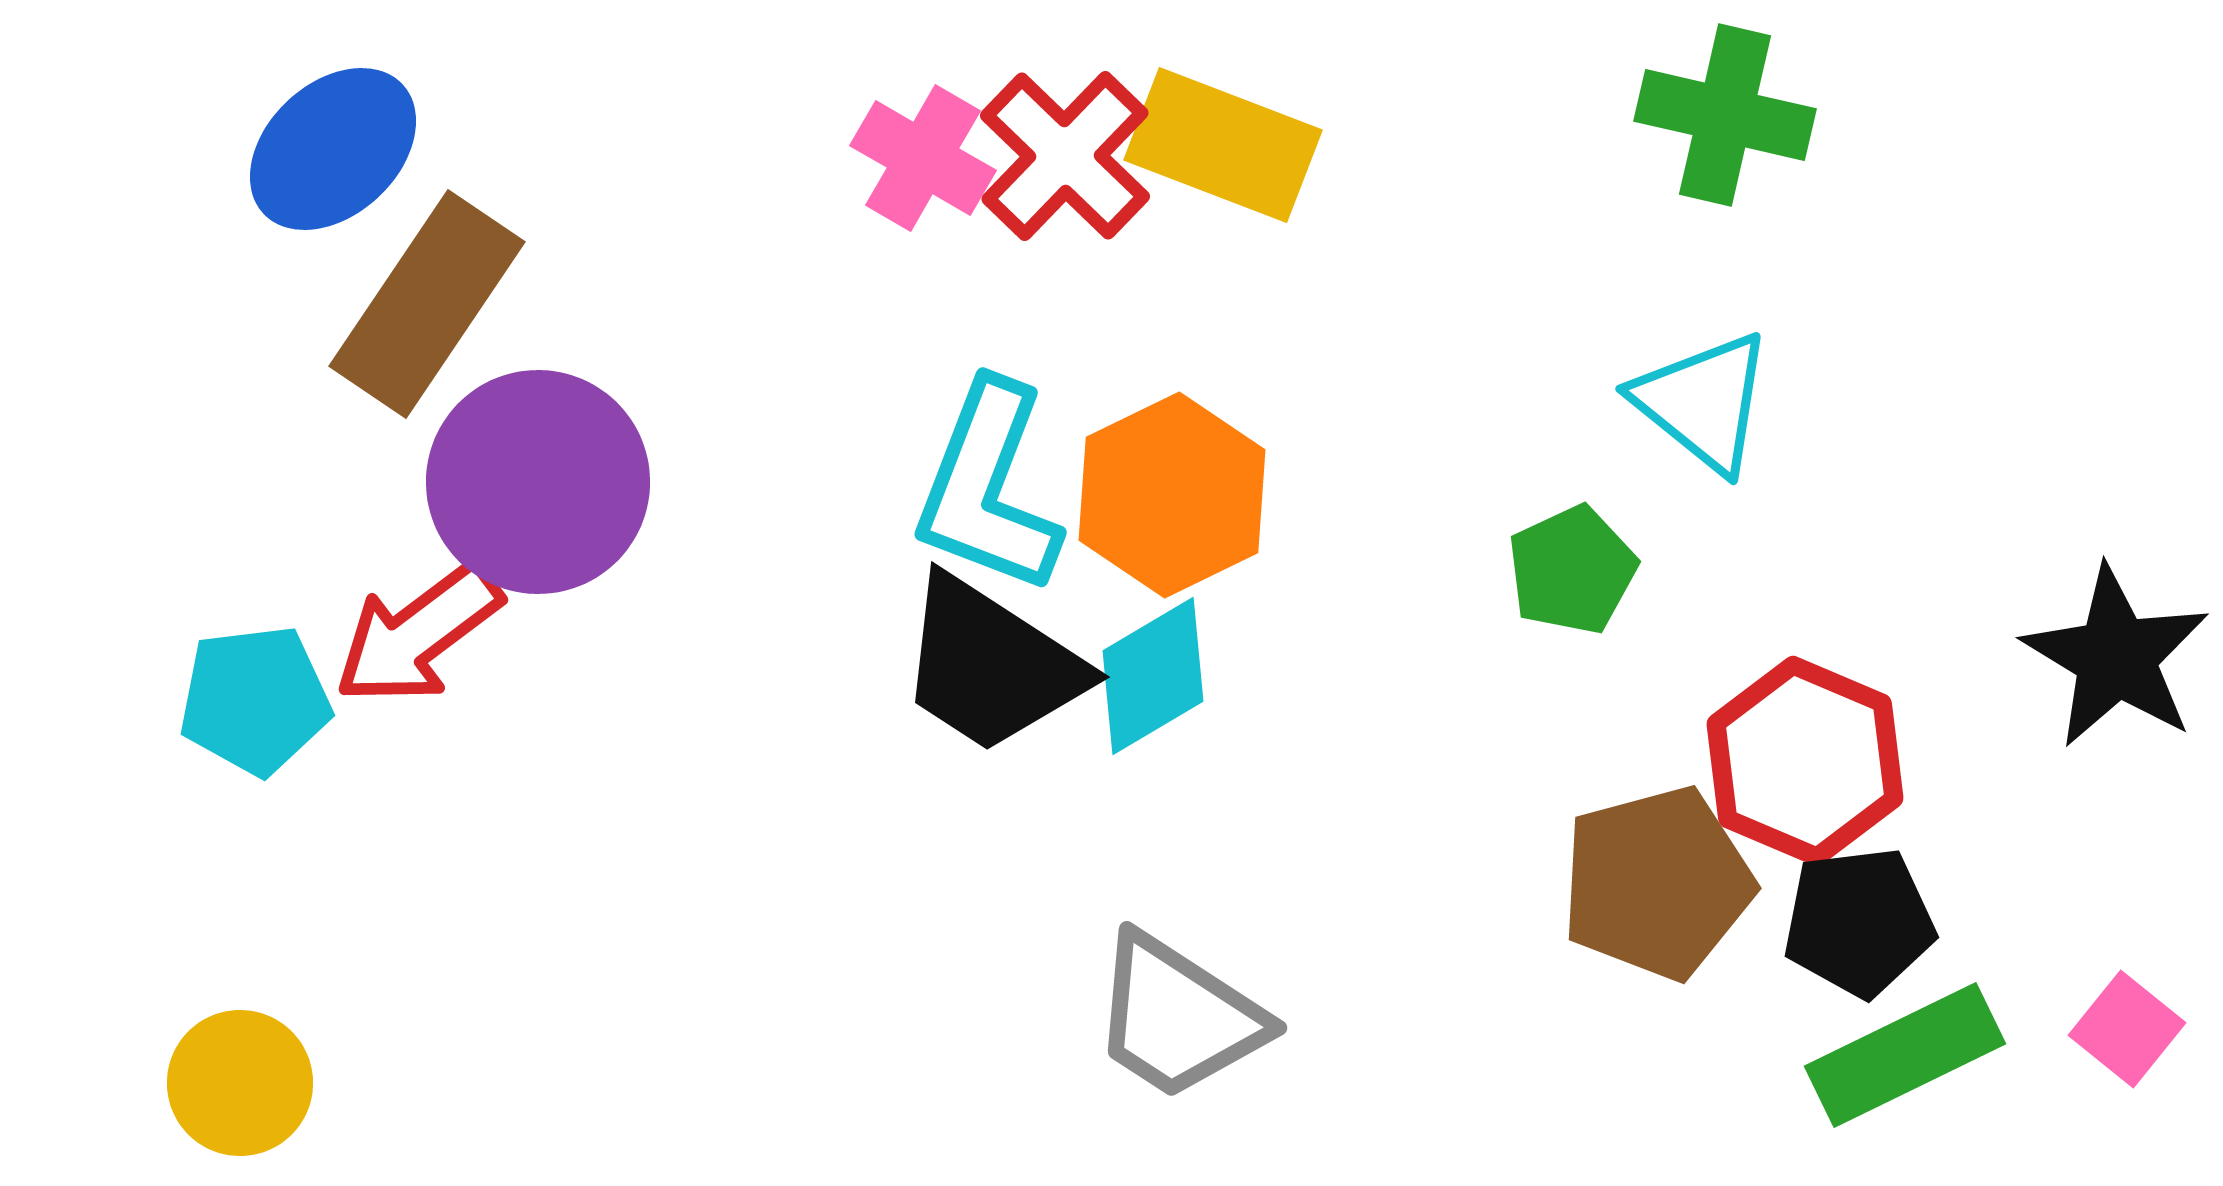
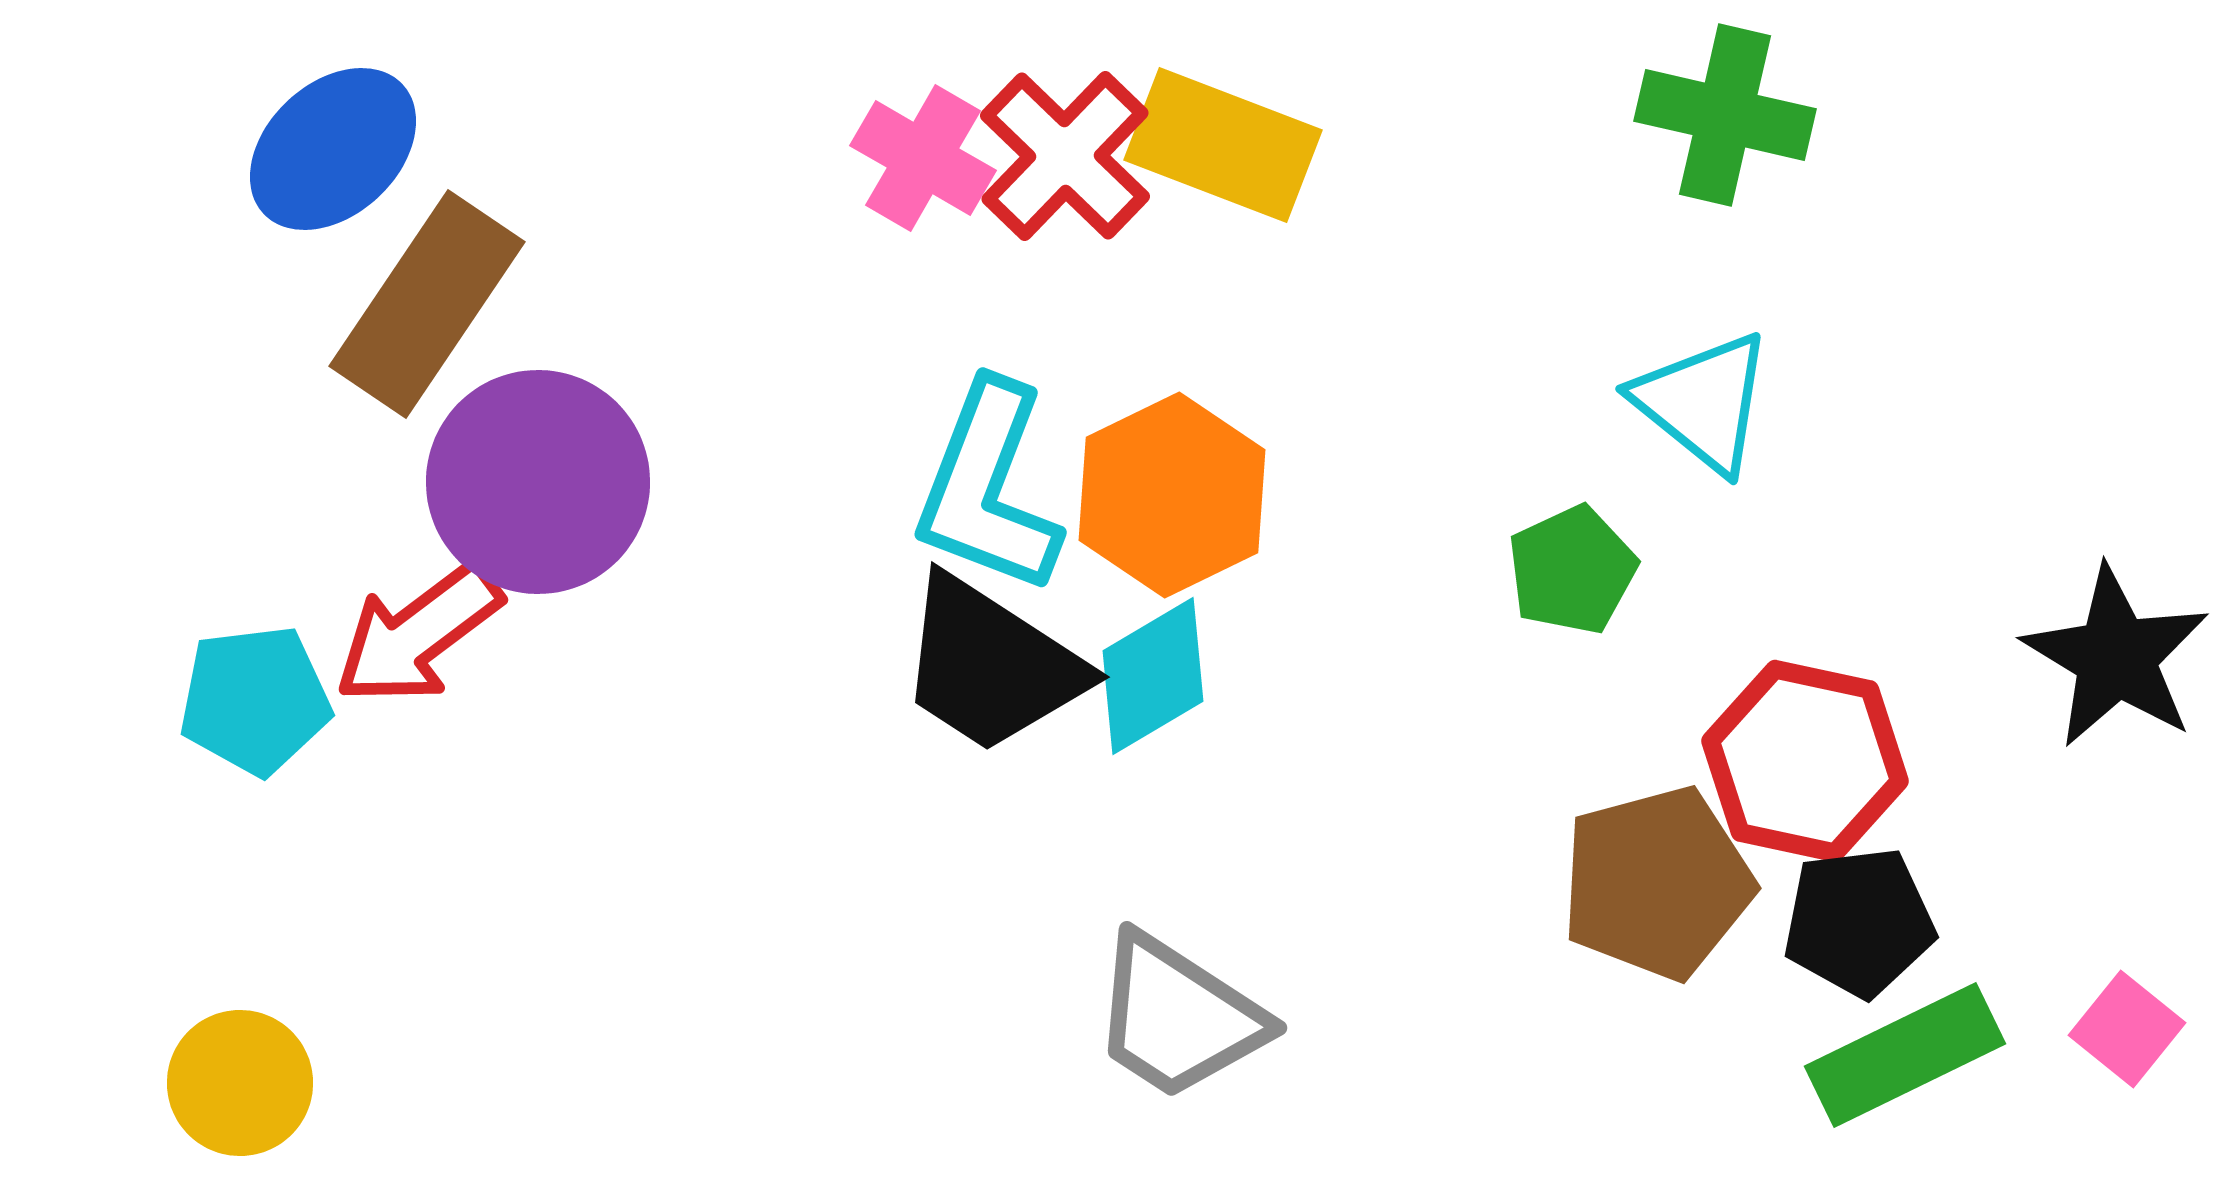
red hexagon: rotated 11 degrees counterclockwise
